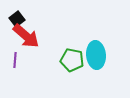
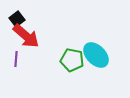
cyan ellipse: rotated 40 degrees counterclockwise
purple line: moved 1 px right, 1 px up
